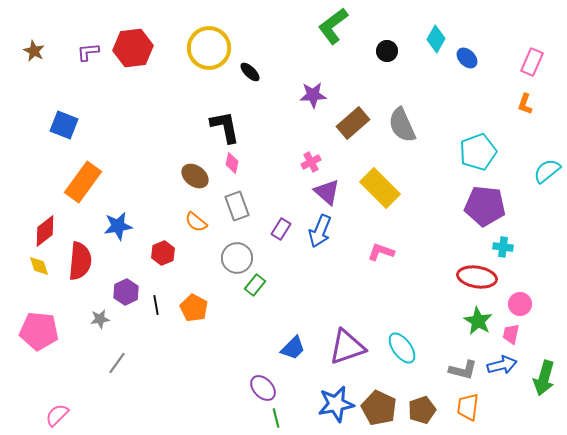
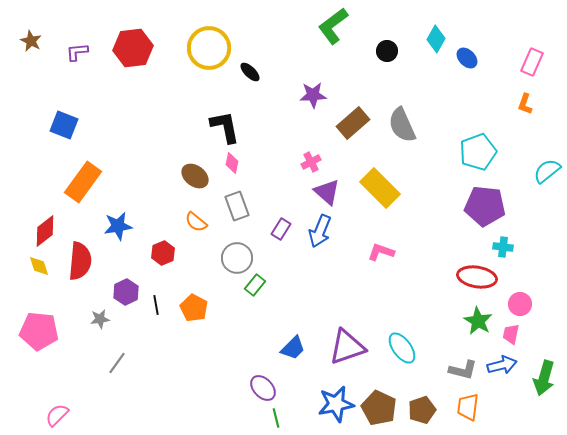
brown star at (34, 51): moved 3 px left, 10 px up
purple L-shape at (88, 52): moved 11 px left
